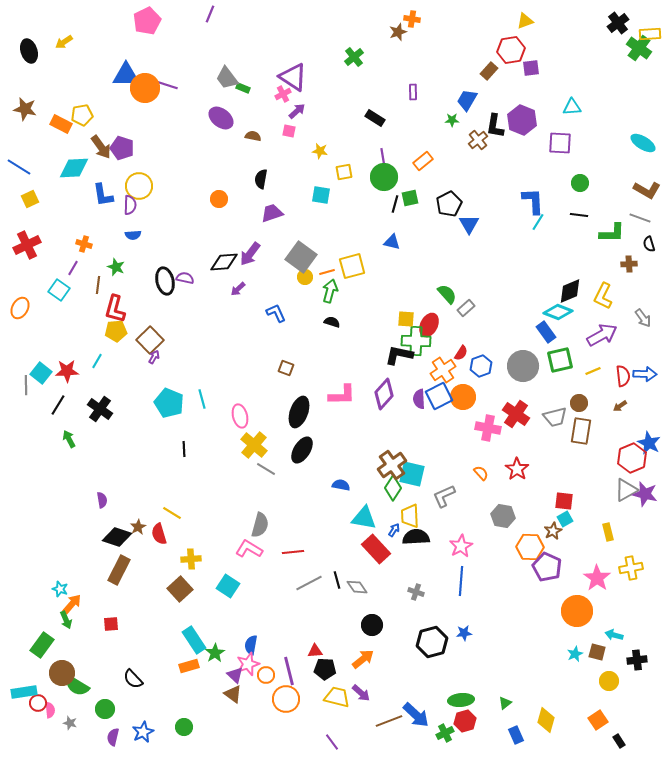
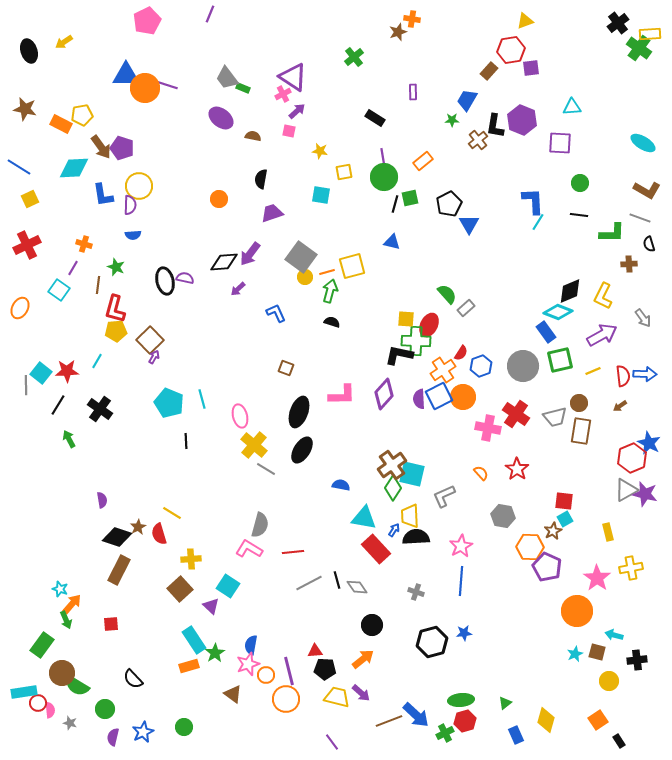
black line at (184, 449): moved 2 px right, 8 px up
purple triangle at (235, 675): moved 24 px left, 69 px up
